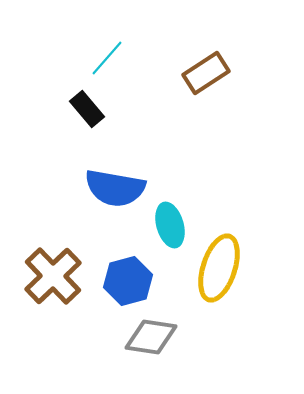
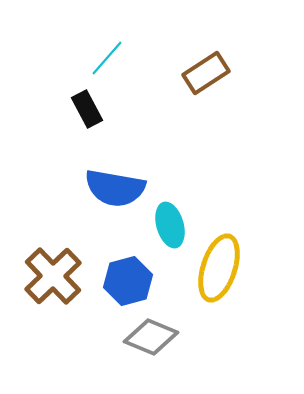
black rectangle: rotated 12 degrees clockwise
gray diamond: rotated 14 degrees clockwise
